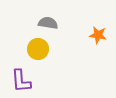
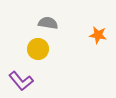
purple L-shape: rotated 35 degrees counterclockwise
